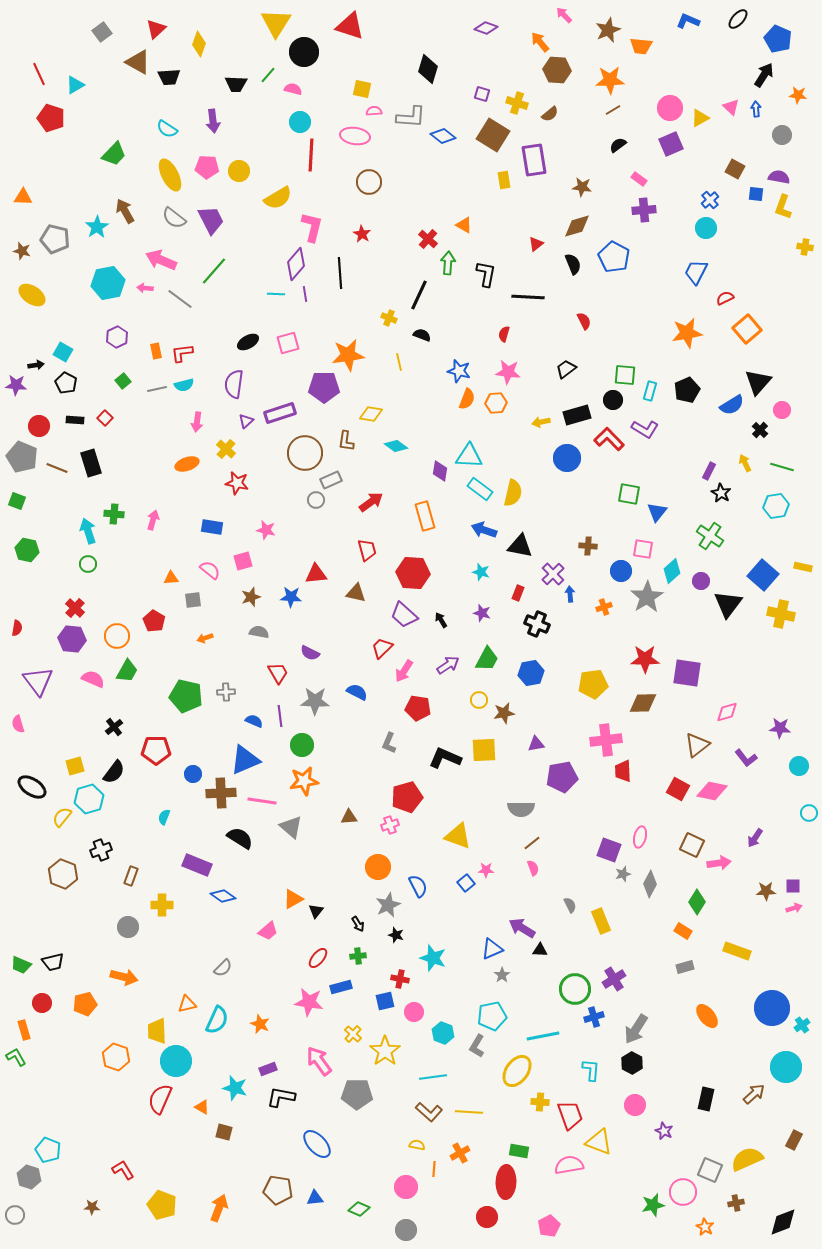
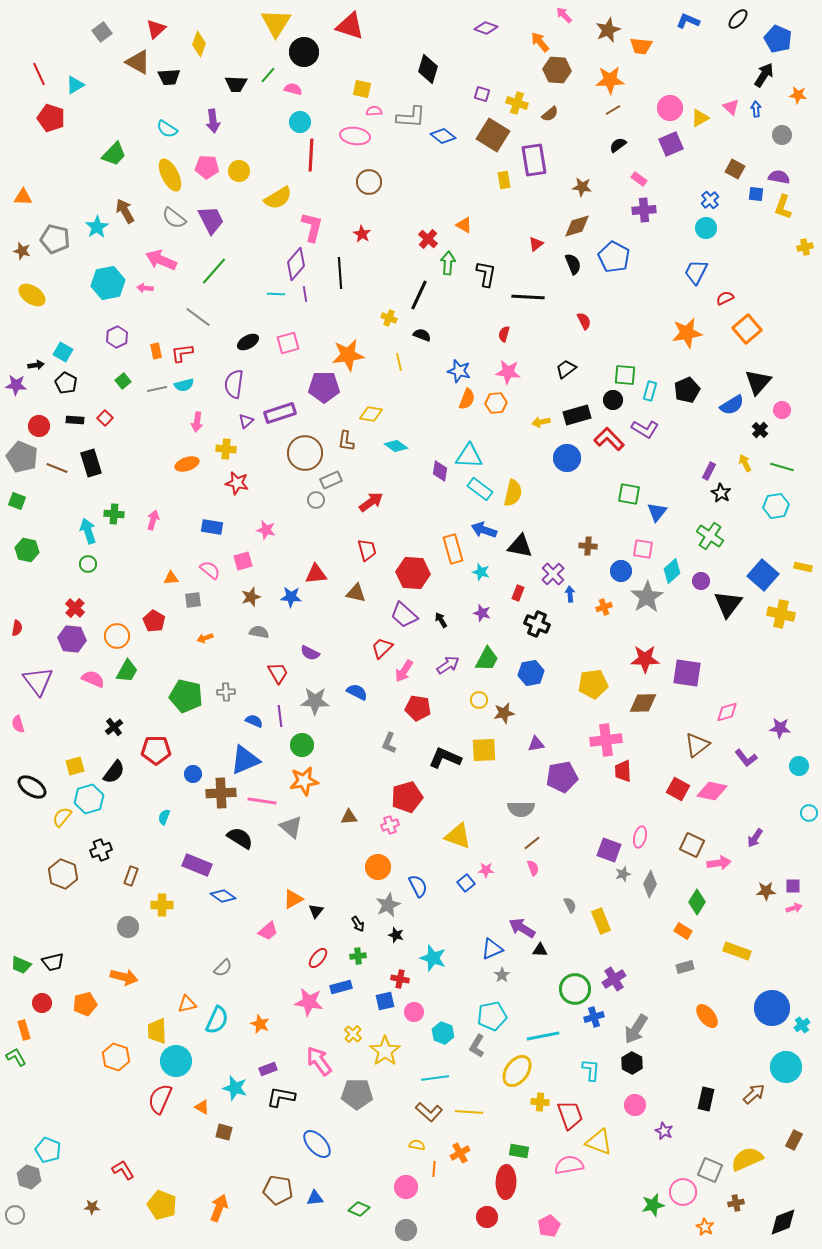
yellow cross at (805, 247): rotated 21 degrees counterclockwise
gray line at (180, 299): moved 18 px right, 18 px down
yellow cross at (226, 449): rotated 36 degrees counterclockwise
orange rectangle at (425, 516): moved 28 px right, 33 px down
cyan line at (433, 1077): moved 2 px right, 1 px down
